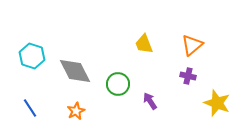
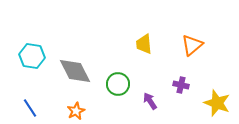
yellow trapezoid: rotated 15 degrees clockwise
cyan hexagon: rotated 10 degrees counterclockwise
purple cross: moved 7 px left, 9 px down
